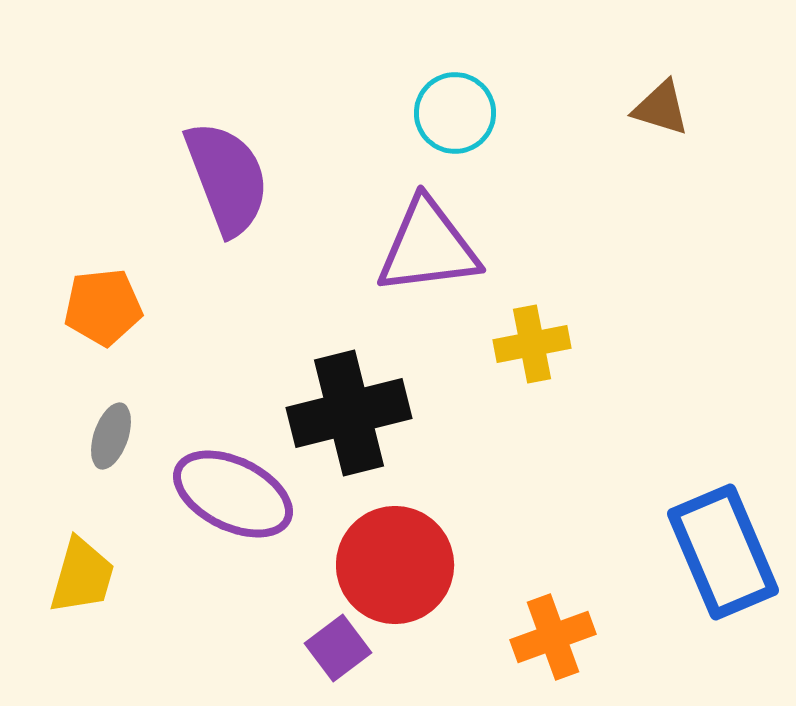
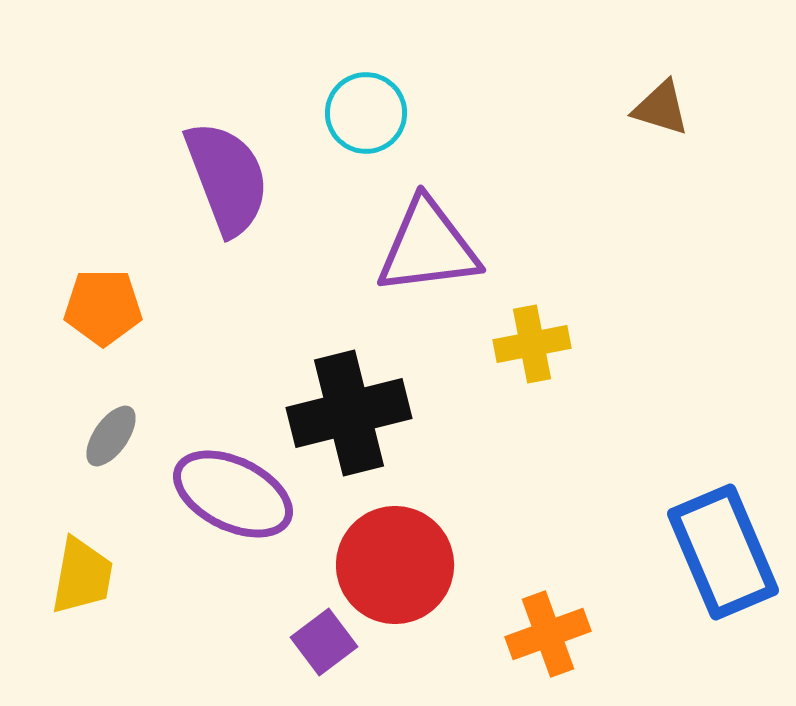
cyan circle: moved 89 px left
orange pentagon: rotated 6 degrees clockwise
gray ellipse: rotated 16 degrees clockwise
yellow trapezoid: rotated 6 degrees counterclockwise
orange cross: moved 5 px left, 3 px up
purple square: moved 14 px left, 6 px up
